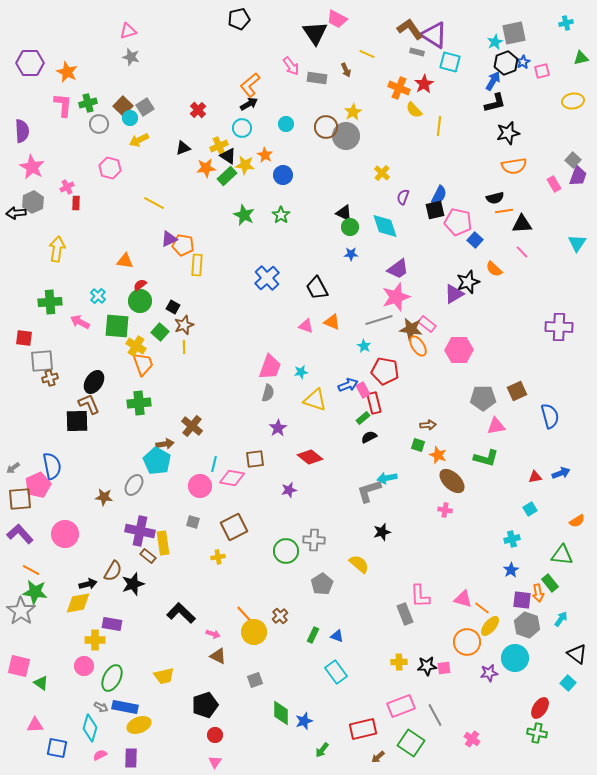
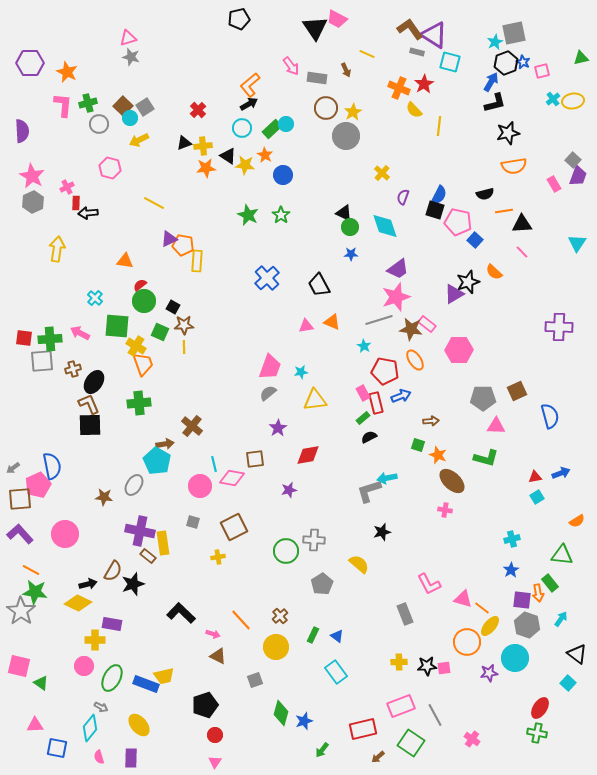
cyan cross at (566, 23): moved 13 px left, 76 px down; rotated 24 degrees counterclockwise
pink triangle at (128, 31): moved 7 px down
black triangle at (315, 33): moved 5 px up
blue star at (523, 62): rotated 16 degrees counterclockwise
blue arrow at (493, 81): moved 2 px left, 1 px down
brown circle at (326, 127): moved 19 px up
yellow cross at (219, 146): moved 16 px left; rotated 18 degrees clockwise
black triangle at (183, 148): moved 1 px right, 5 px up
pink star at (32, 167): moved 9 px down
green rectangle at (227, 176): moved 45 px right, 47 px up
black semicircle at (495, 198): moved 10 px left, 4 px up
black square at (435, 210): rotated 30 degrees clockwise
black arrow at (16, 213): moved 72 px right
green star at (244, 215): moved 4 px right
yellow rectangle at (197, 265): moved 4 px up
orange semicircle at (494, 269): moved 3 px down
black trapezoid at (317, 288): moved 2 px right, 3 px up
cyan cross at (98, 296): moved 3 px left, 2 px down
green circle at (140, 301): moved 4 px right
green cross at (50, 302): moved 37 px down
pink arrow at (80, 322): moved 11 px down
brown star at (184, 325): rotated 18 degrees clockwise
pink triangle at (306, 326): rotated 28 degrees counterclockwise
green square at (160, 332): rotated 18 degrees counterclockwise
orange ellipse at (418, 346): moved 3 px left, 14 px down
brown cross at (50, 378): moved 23 px right, 9 px up
blue arrow at (348, 385): moved 53 px right, 11 px down
pink rectangle at (363, 390): moved 3 px down
gray semicircle at (268, 393): rotated 144 degrees counterclockwise
yellow triangle at (315, 400): rotated 25 degrees counterclockwise
red rectangle at (374, 403): moved 2 px right
black square at (77, 421): moved 13 px right, 4 px down
brown arrow at (428, 425): moved 3 px right, 4 px up
pink triangle at (496, 426): rotated 12 degrees clockwise
red diamond at (310, 457): moved 2 px left, 2 px up; rotated 50 degrees counterclockwise
cyan line at (214, 464): rotated 28 degrees counterclockwise
cyan square at (530, 509): moved 7 px right, 12 px up
pink L-shape at (420, 596): moved 9 px right, 12 px up; rotated 25 degrees counterclockwise
yellow diamond at (78, 603): rotated 36 degrees clockwise
orange line at (246, 616): moved 5 px left, 4 px down
yellow circle at (254, 632): moved 22 px right, 15 px down
blue triangle at (337, 636): rotated 16 degrees clockwise
blue rectangle at (125, 707): moved 21 px right, 23 px up; rotated 10 degrees clockwise
green diamond at (281, 713): rotated 15 degrees clockwise
yellow ellipse at (139, 725): rotated 70 degrees clockwise
cyan diamond at (90, 728): rotated 24 degrees clockwise
pink semicircle at (100, 755): moved 1 px left, 2 px down; rotated 80 degrees counterclockwise
